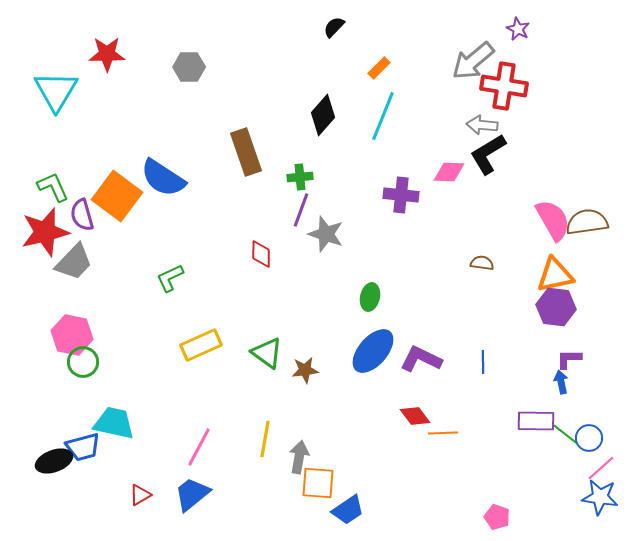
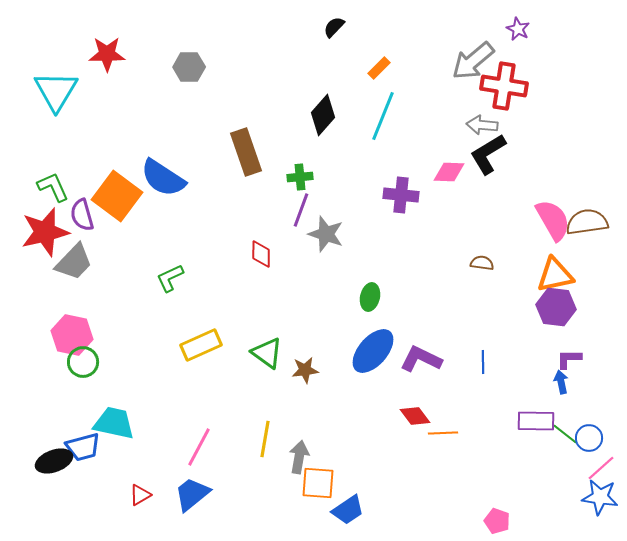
pink pentagon at (497, 517): moved 4 px down
